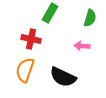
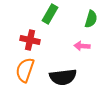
green rectangle: moved 1 px down
green semicircle: moved 1 px right, 1 px down
red cross: moved 1 px left, 1 px down
black semicircle: rotated 32 degrees counterclockwise
